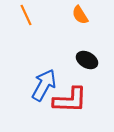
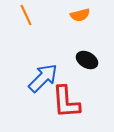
orange semicircle: rotated 72 degrees counterclockwise
blue arrow: moved 1 px left, 7 px up; rotated 16 degrees clockwise
red L-shape: moved 4 px left, 2 px down; rotated 84 degrees clockwise
